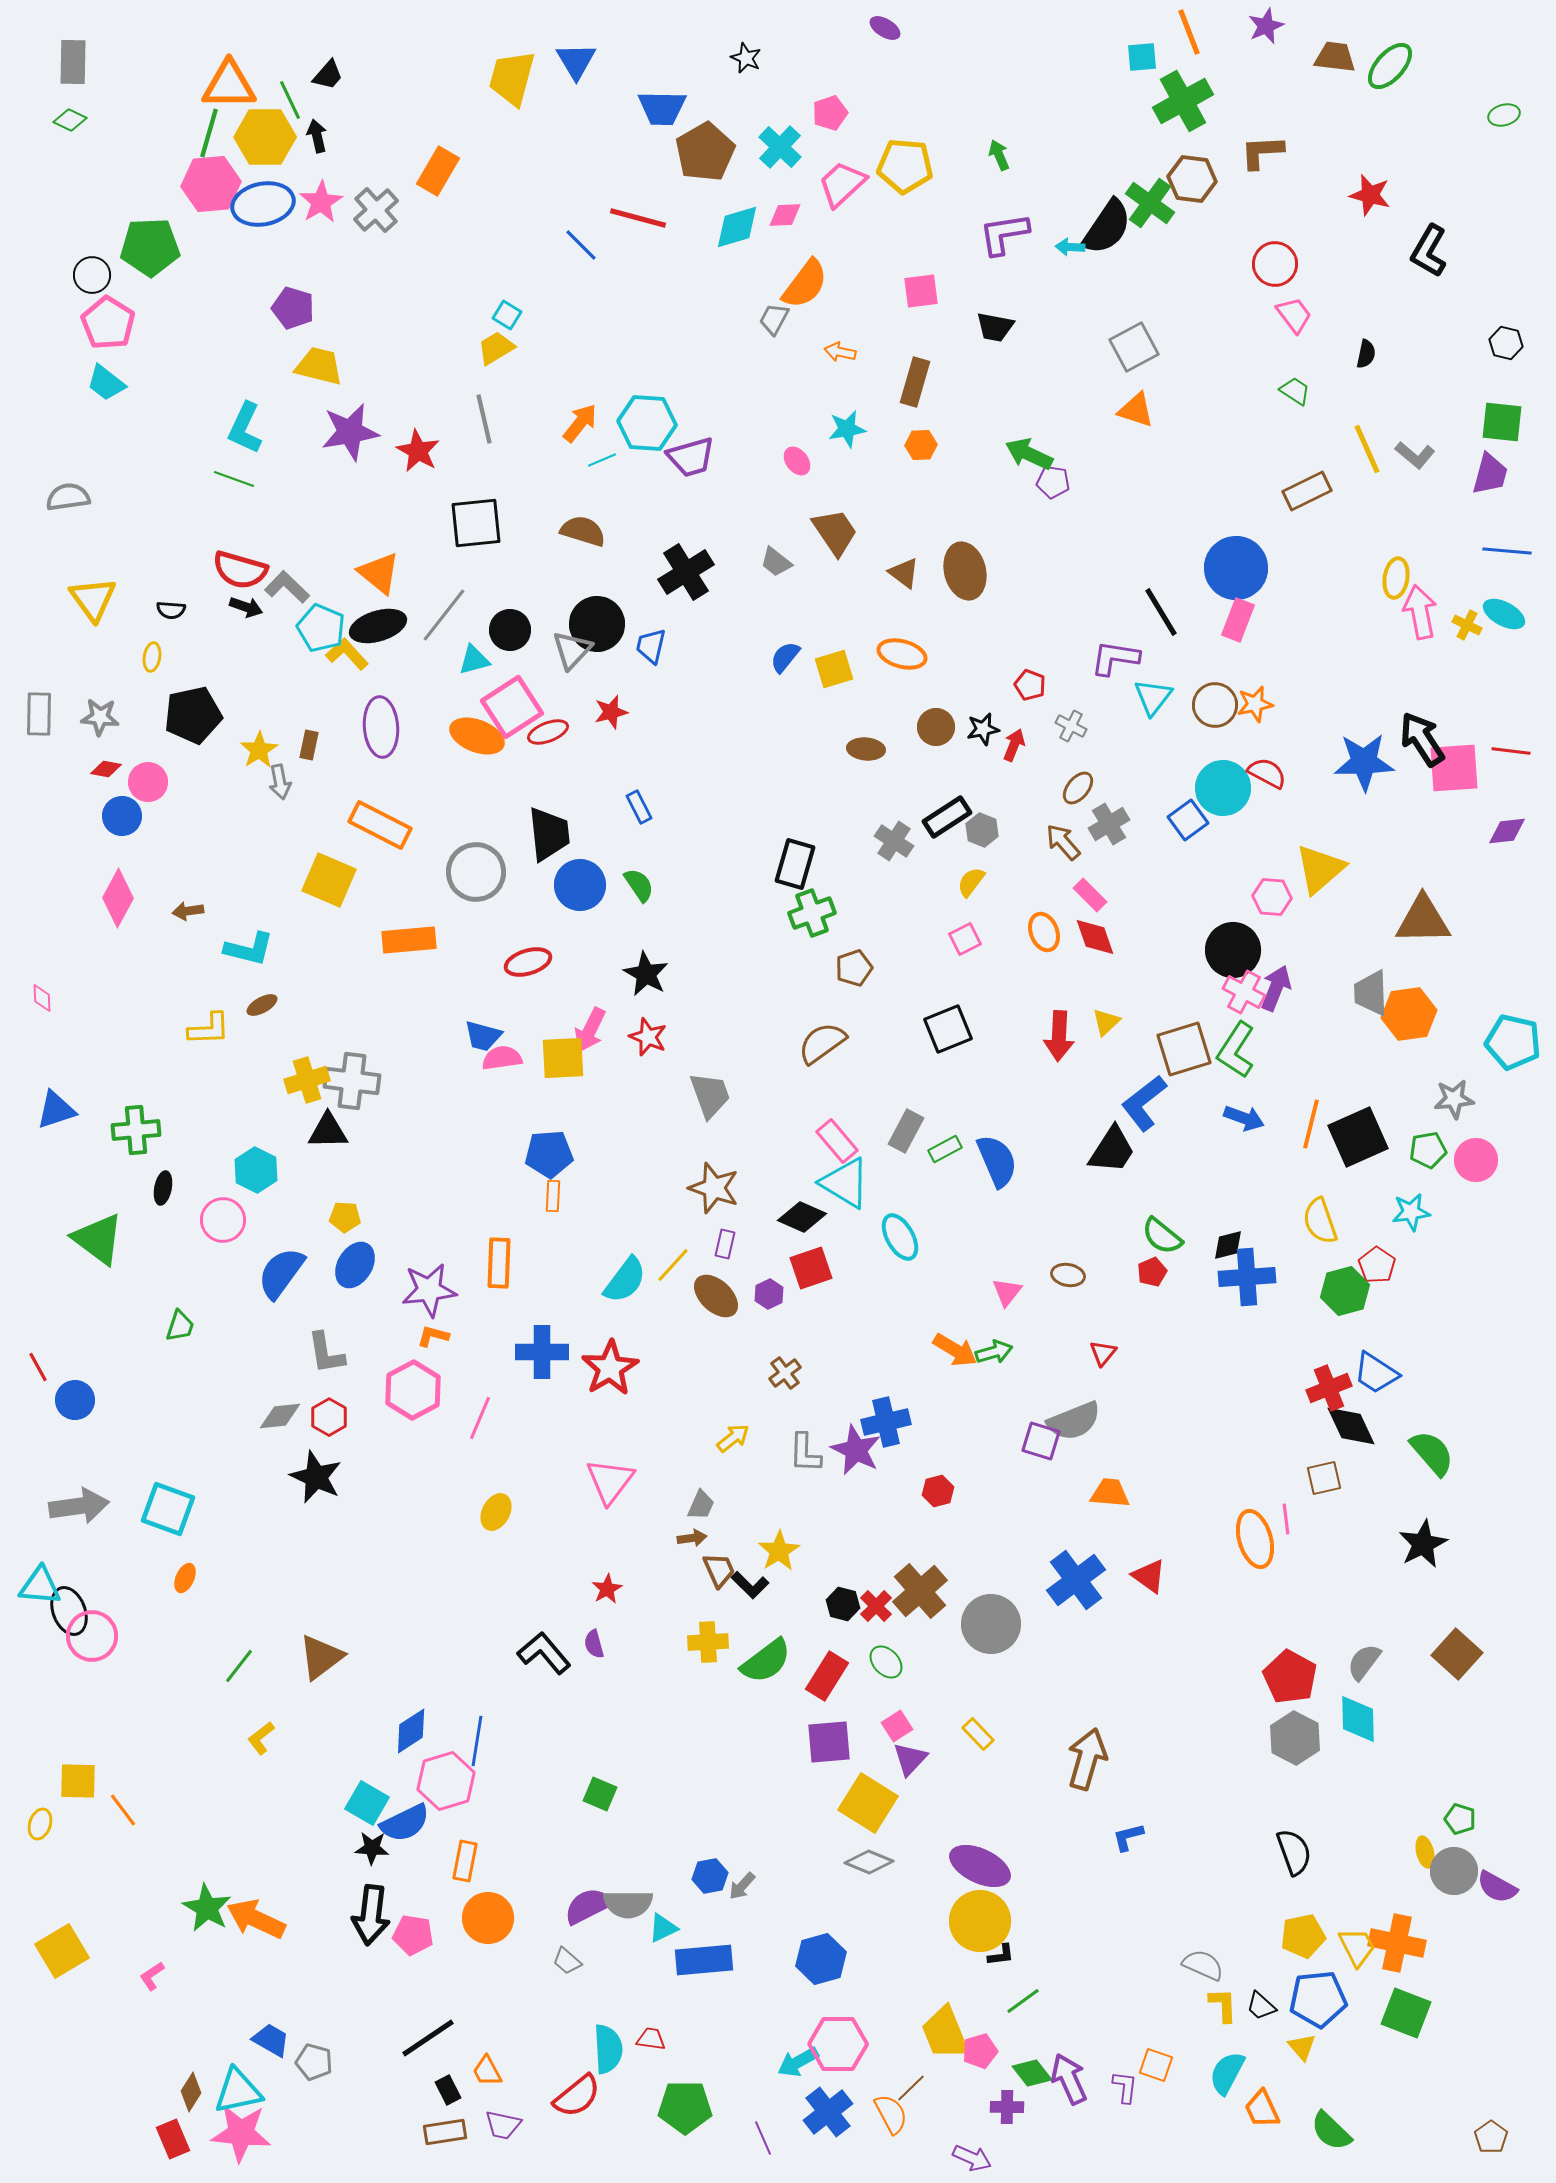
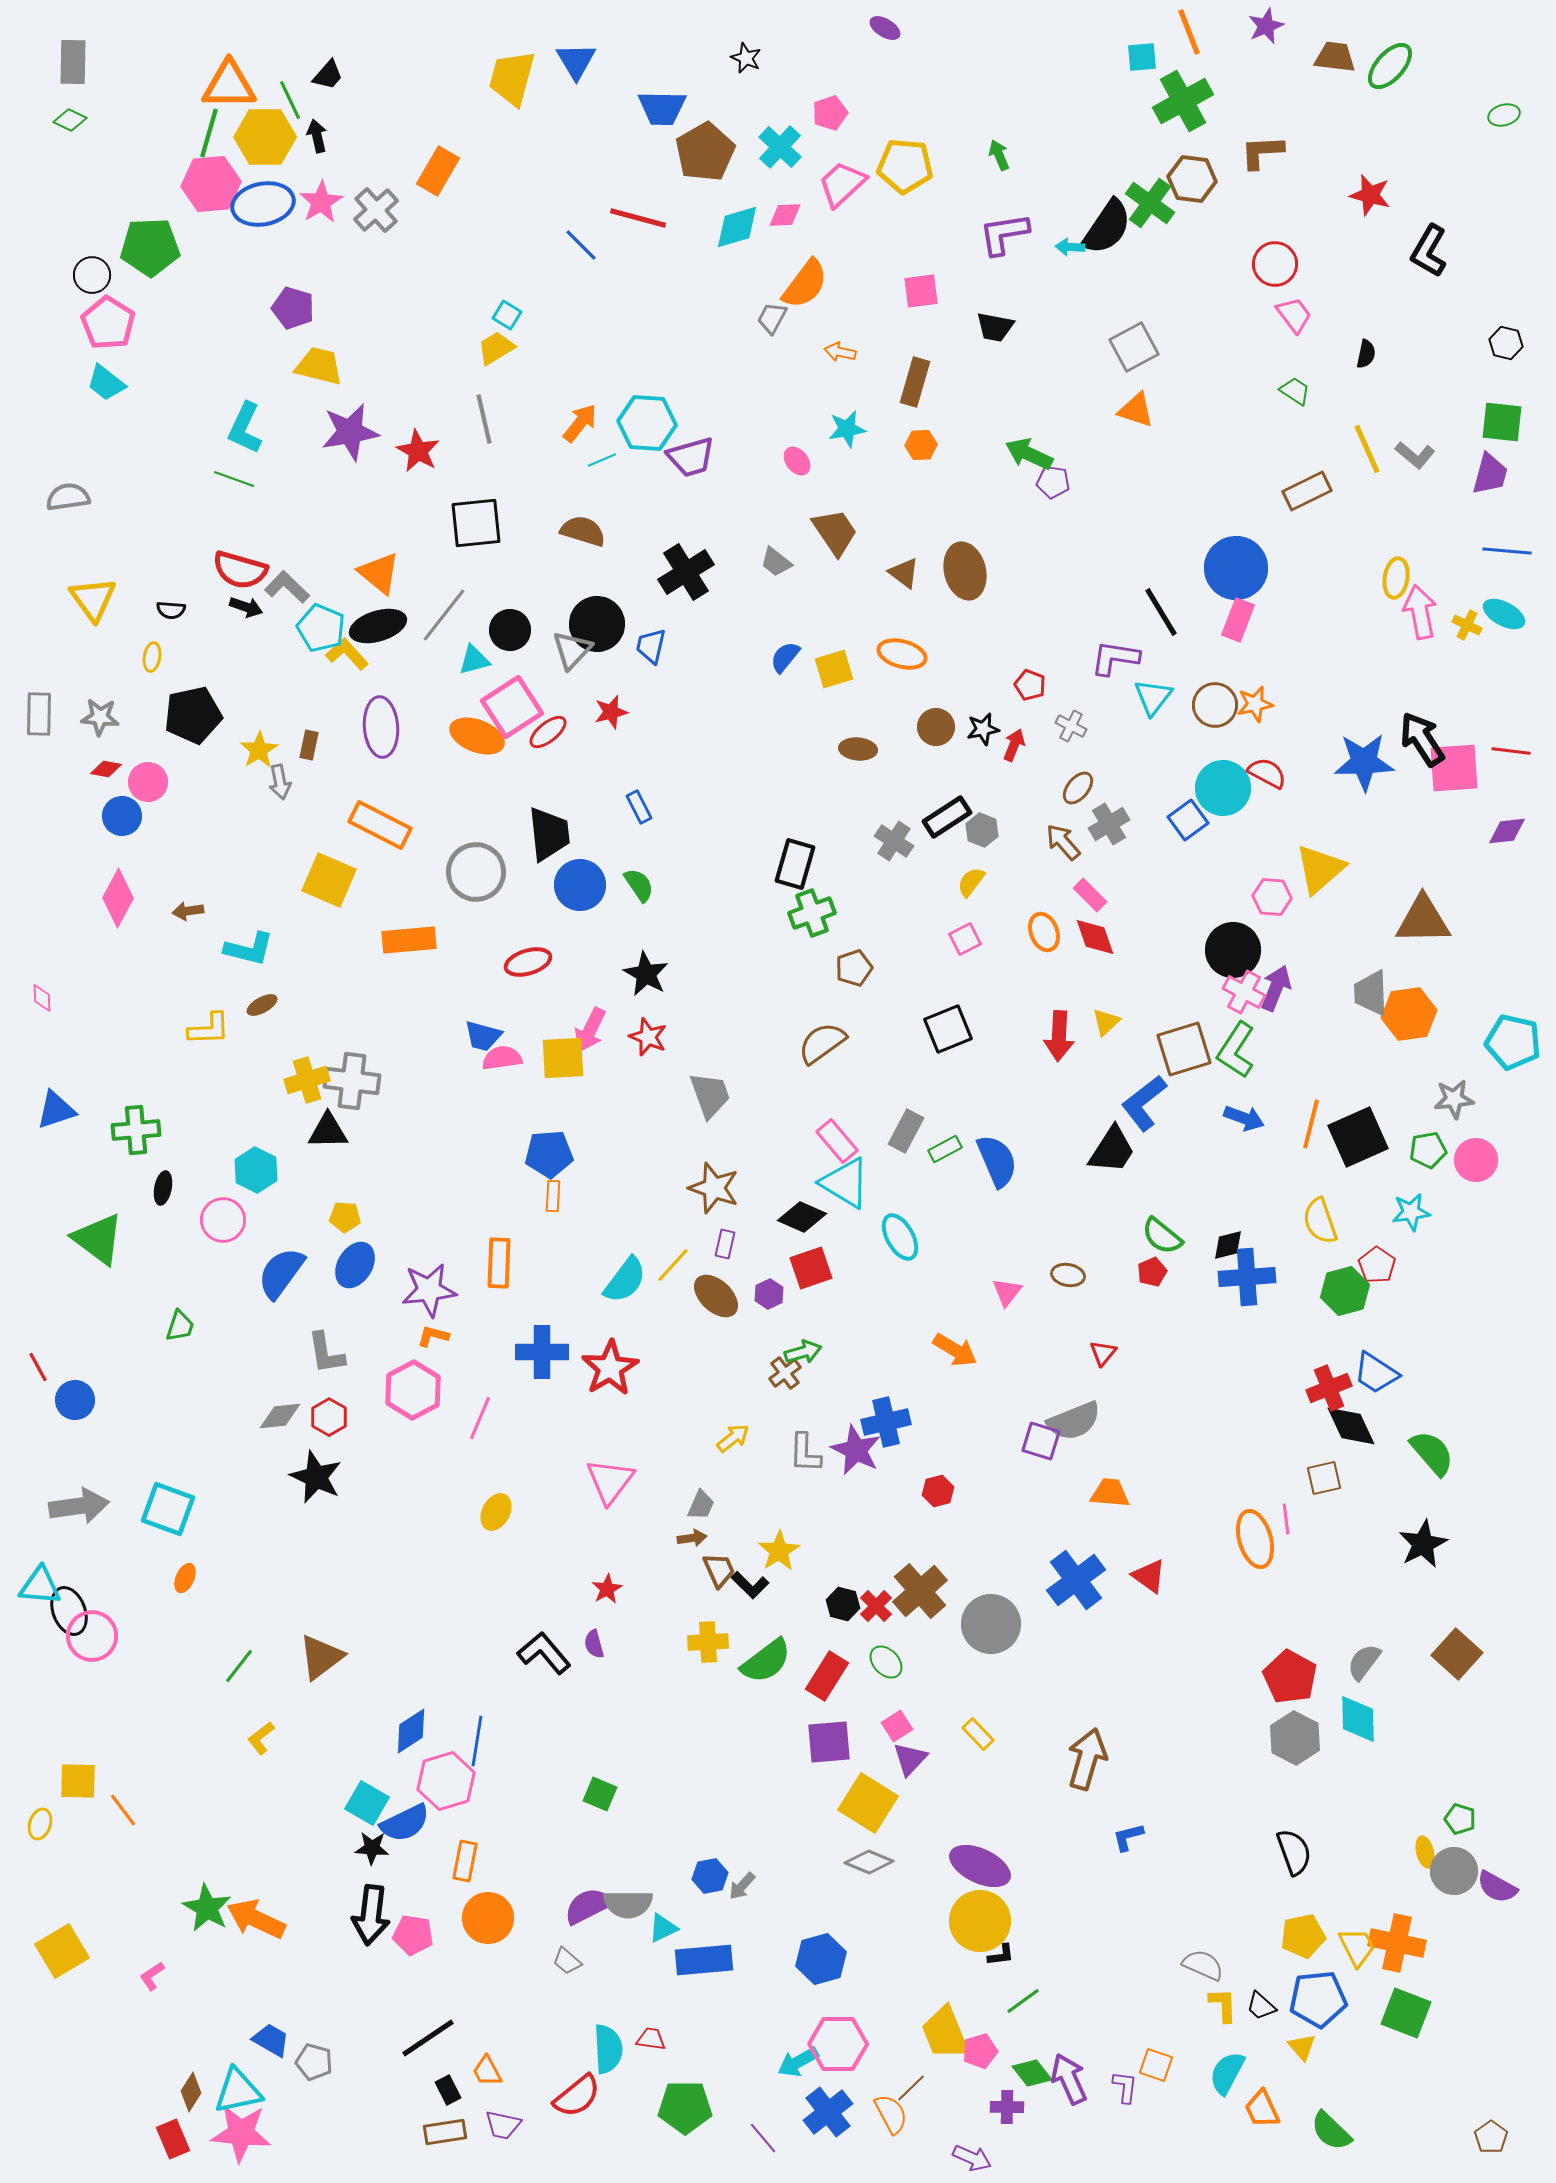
gray trapezoid at (774, 319): moved 2 px left, 1 px up
red ellipse at (548, 732): rotated 18 degrees counterclockwise
brown ellipse at (866, 749): moved 8 px left
green arrow at (994, 1352): moved 191 px left
purple line at (763, 2138): rotated 16 degrees counterclockwise
